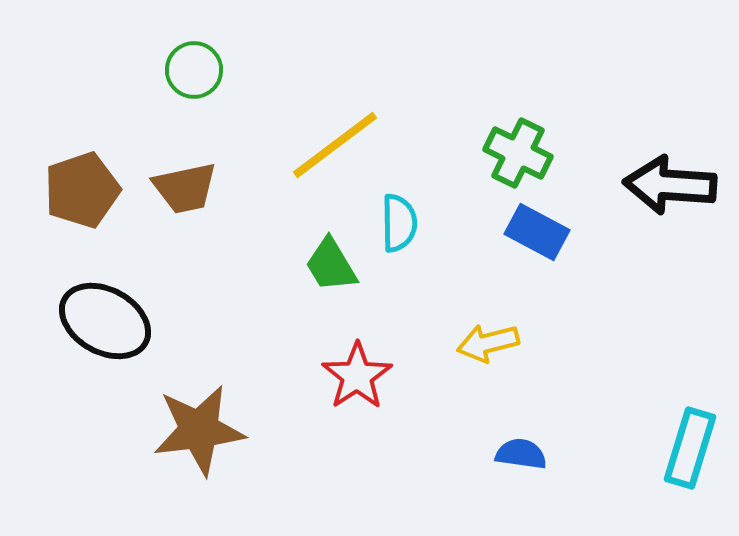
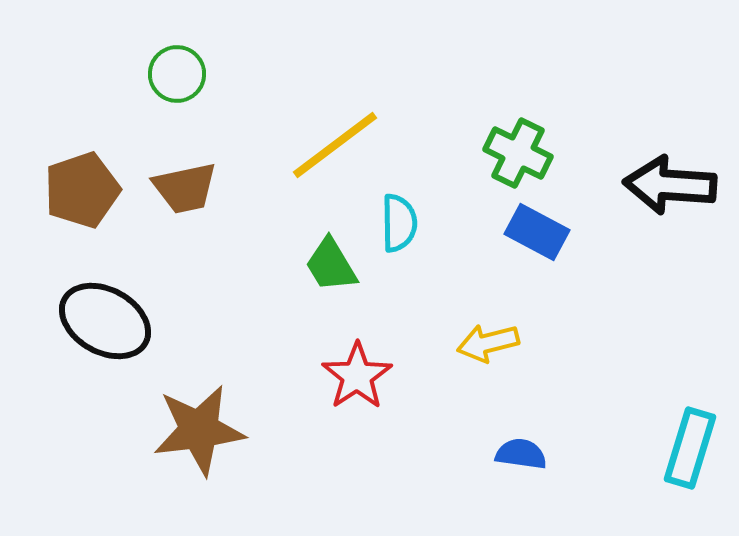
green circle: moved 17 px left, 4 px down
